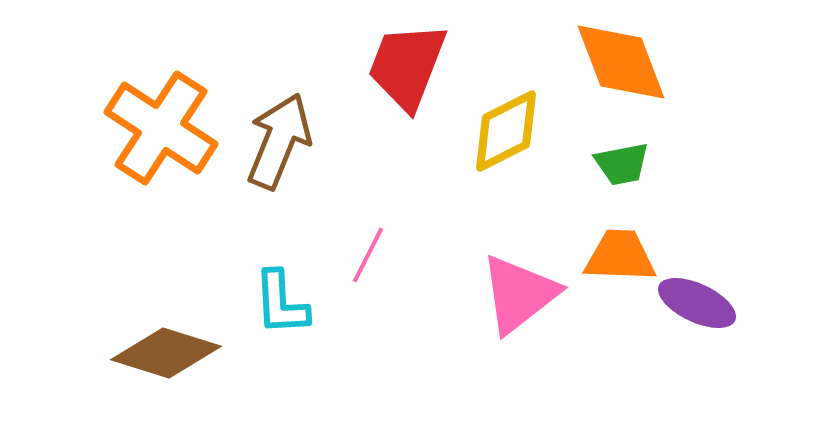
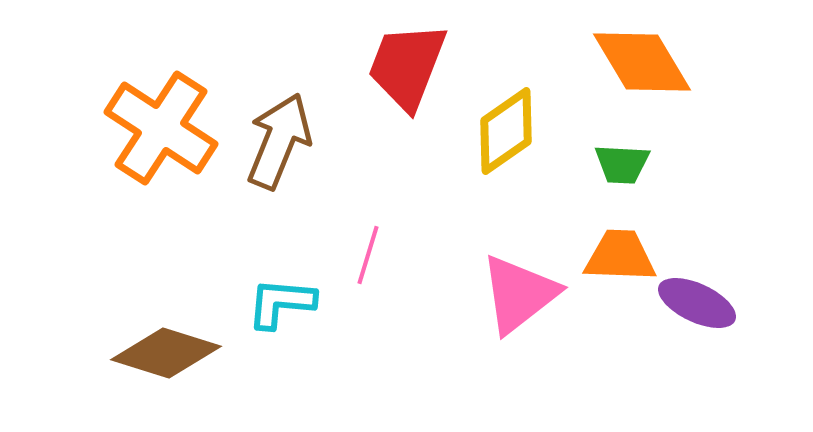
orange diamond: moved 21 px right; rotated 10 degrees counterclockwise
yellow diamond: rotated 8 degrees counterclockwise
green trapezoid: rotated 14 degrees clockwise
pink line: rotated 10 degrees counterclockwise
cyan L-shape: rotated 98 degrees clockwise
